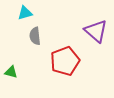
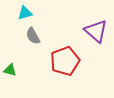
gray semicircle: moved 2 px left; rotated 24 degrees counterclockwise
green triangle: moved 1 px left, 2 px up
